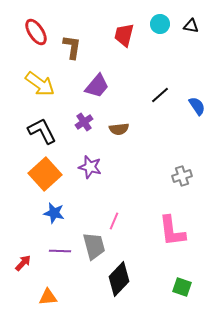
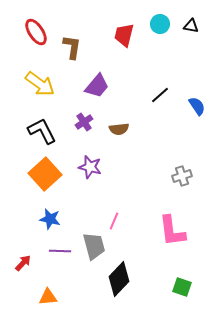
blue star: moved 4 px left, 6 px down
